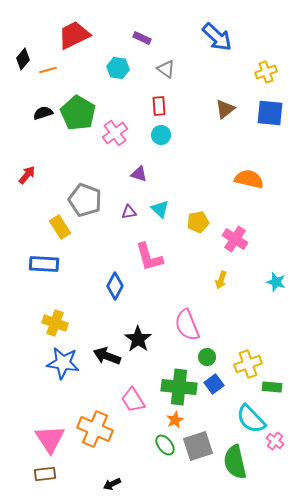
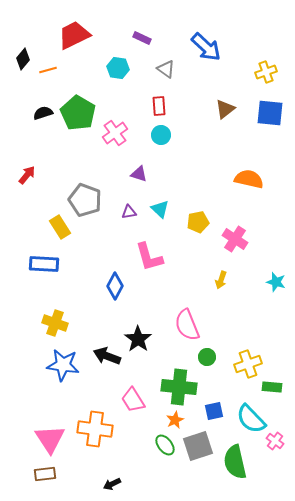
blue arrow at (217, 37): moved 11 px left, 10 px down
blue star at (63, 363): moved 2 px down
blue square at (214, 384): moved 27 px down; rotated 24 degrees clockwise
orange cross at (95, 429): rotated 16 degrees counterclockwise
